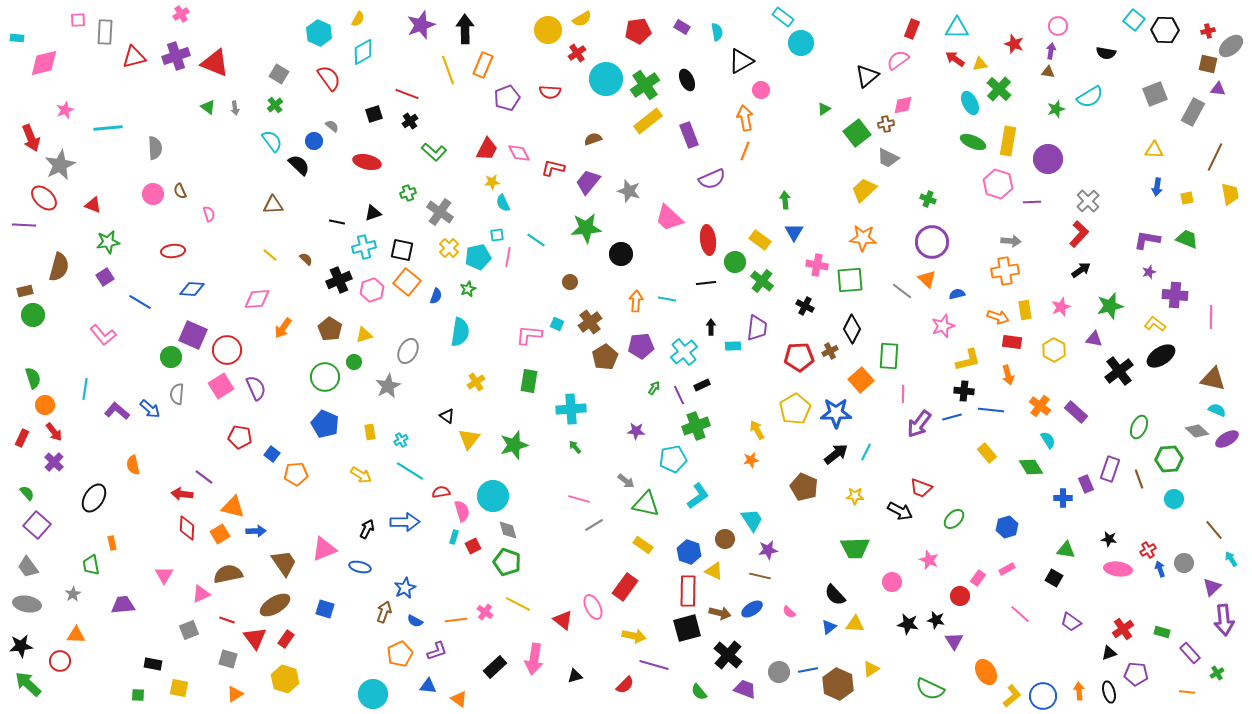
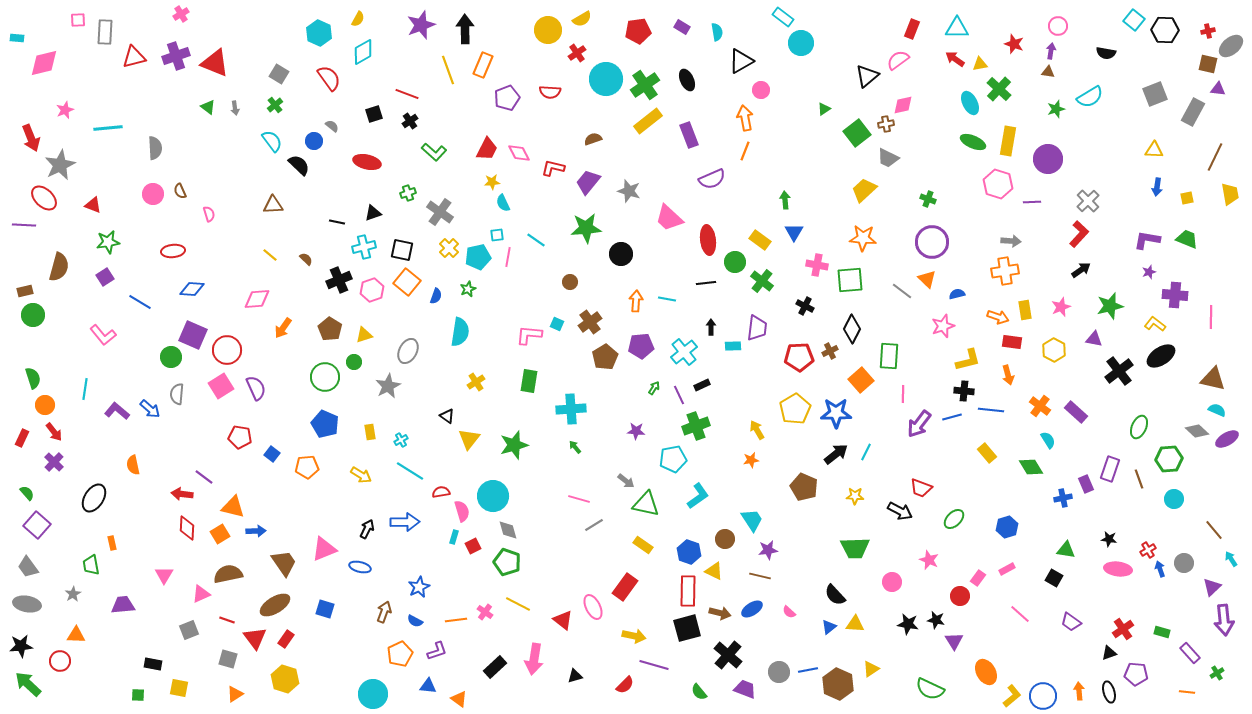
orange pentagon at (296, 474): moved 11 px right, 7 px up
blue cross at (1063, 498): rotated 12 degrees counterclockwise
blue star at (405, 588): moved 14 px right, 1 px up
